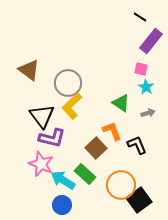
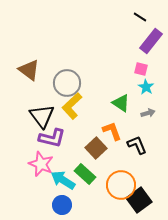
gray circle: moved 1 px left
